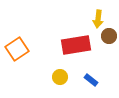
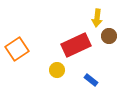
yellow arrow: moved 1 px left, 1 px up
red rectangle: rotated 16 degrees counterclockwise
yellow circle: moved 3 px left, 7 px up
